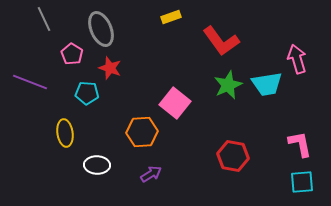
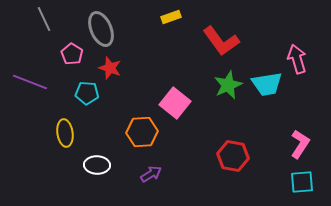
pink L-shape: rotated 44 degrees clockwise
